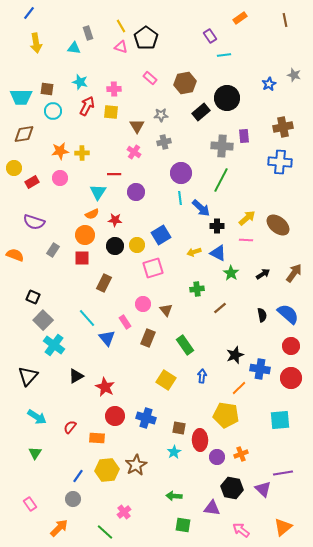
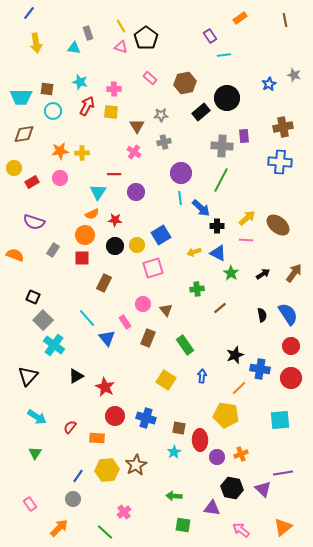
blue semicircle at (288, 314): rotated 15 degrees clockwise
